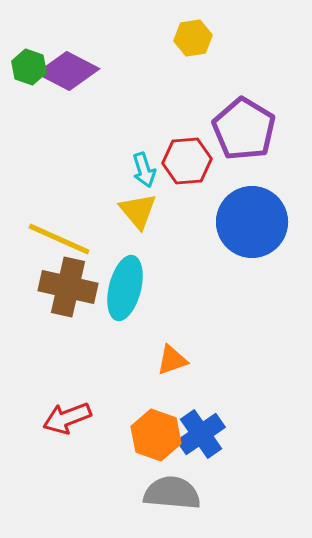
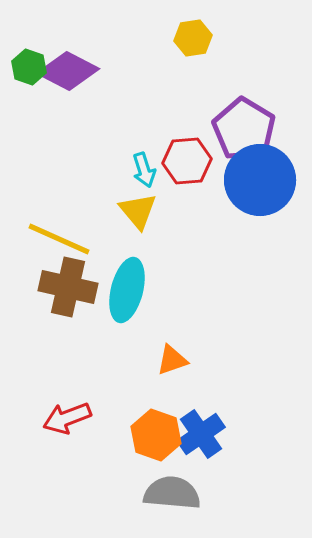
blue circle: moved 8 px right, 42 px up
cyan ellipse: moved 2 px right, 2 px down
